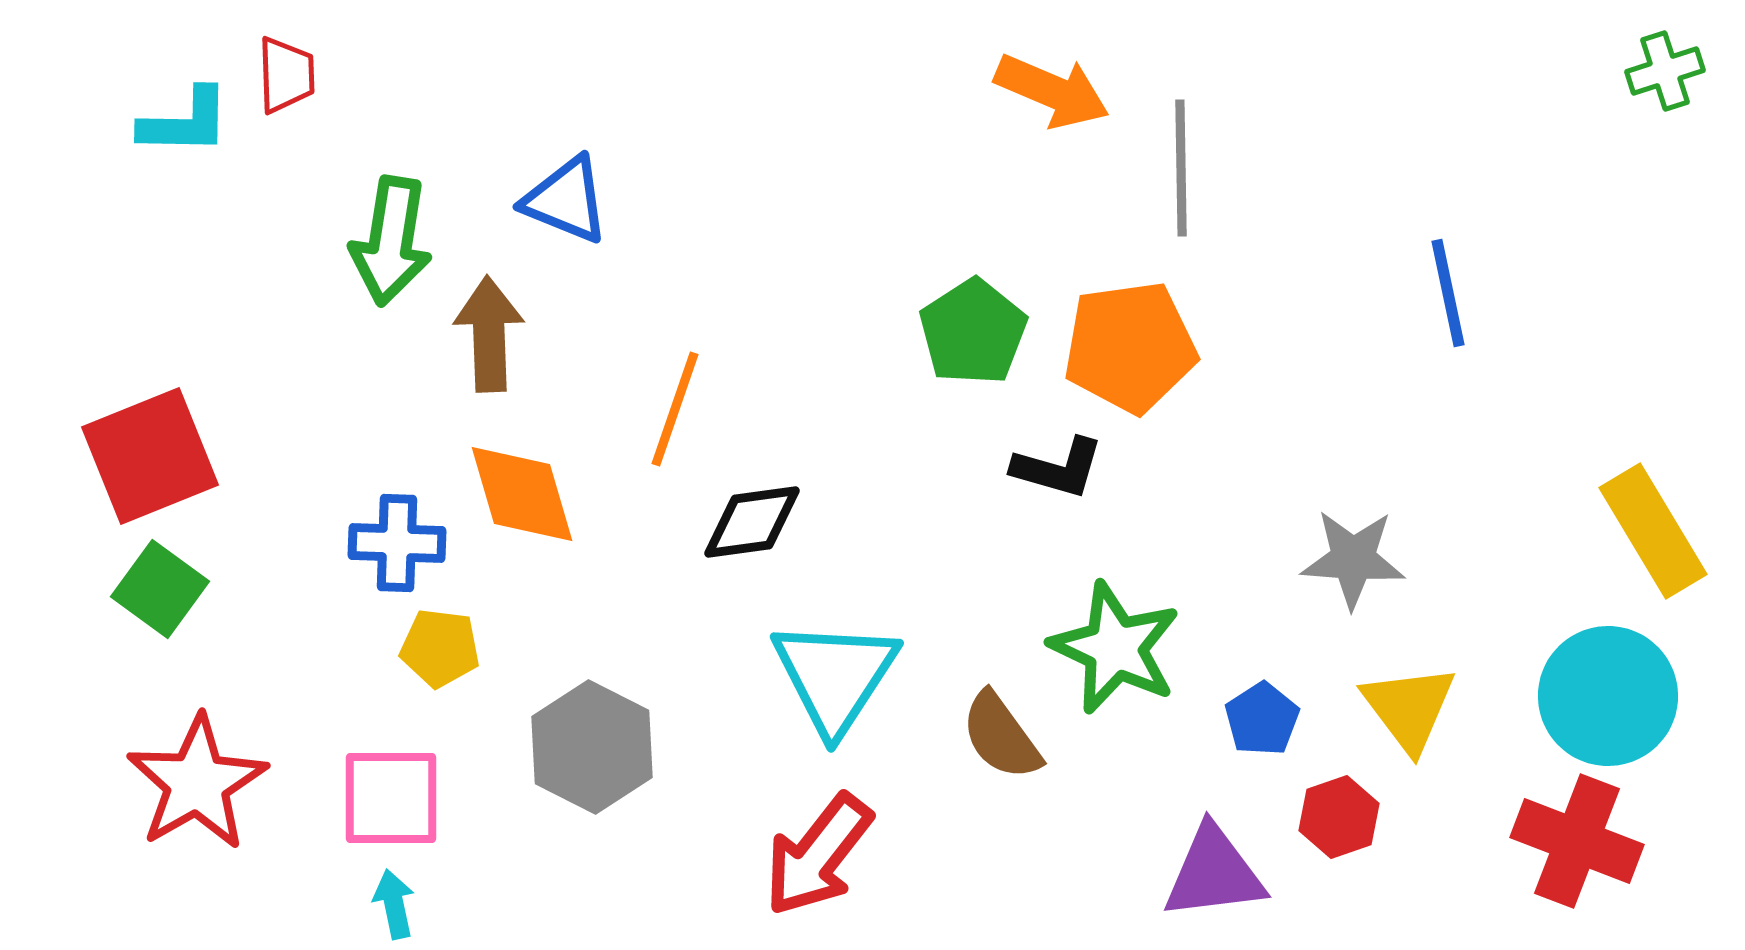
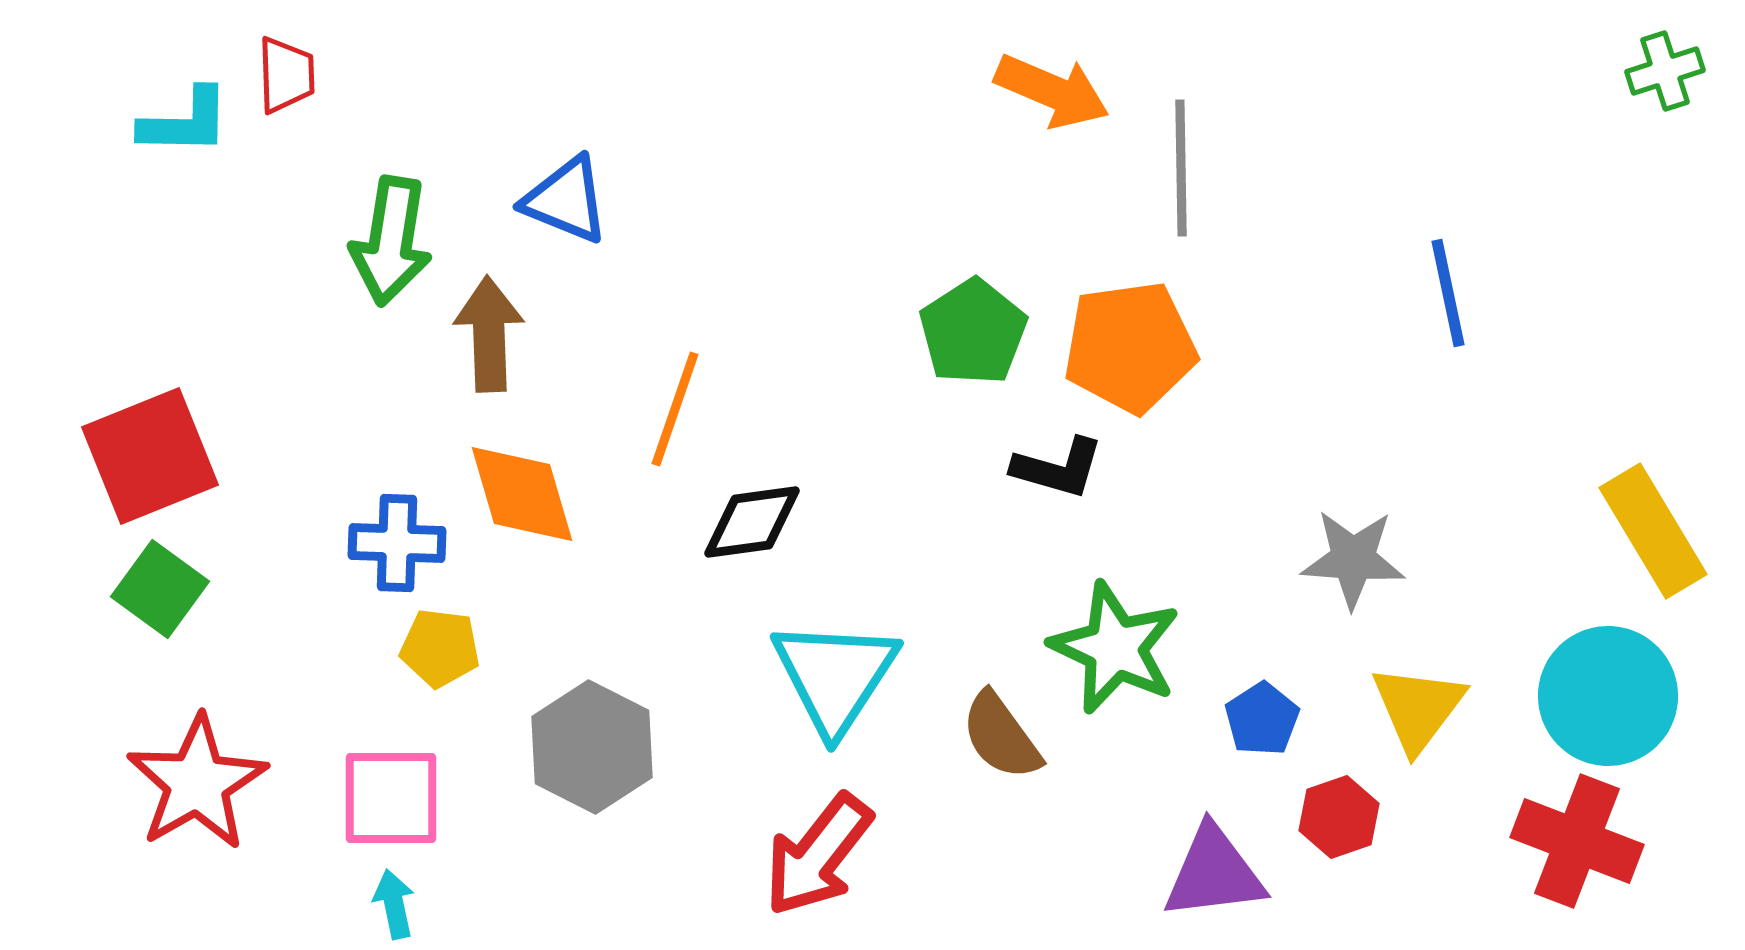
yellow triangle: moved 9 px right; rotated 14 degrees clockwise
